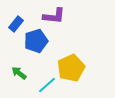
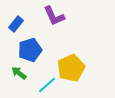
purple L-shape: rotated 60 degrees clockwise
blue pentagon: moved 6 px left, 9 px down
